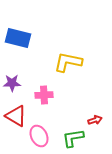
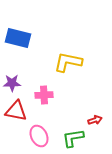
red triangle: moved 5 px up; rotated 20 degrees counterclockwise
